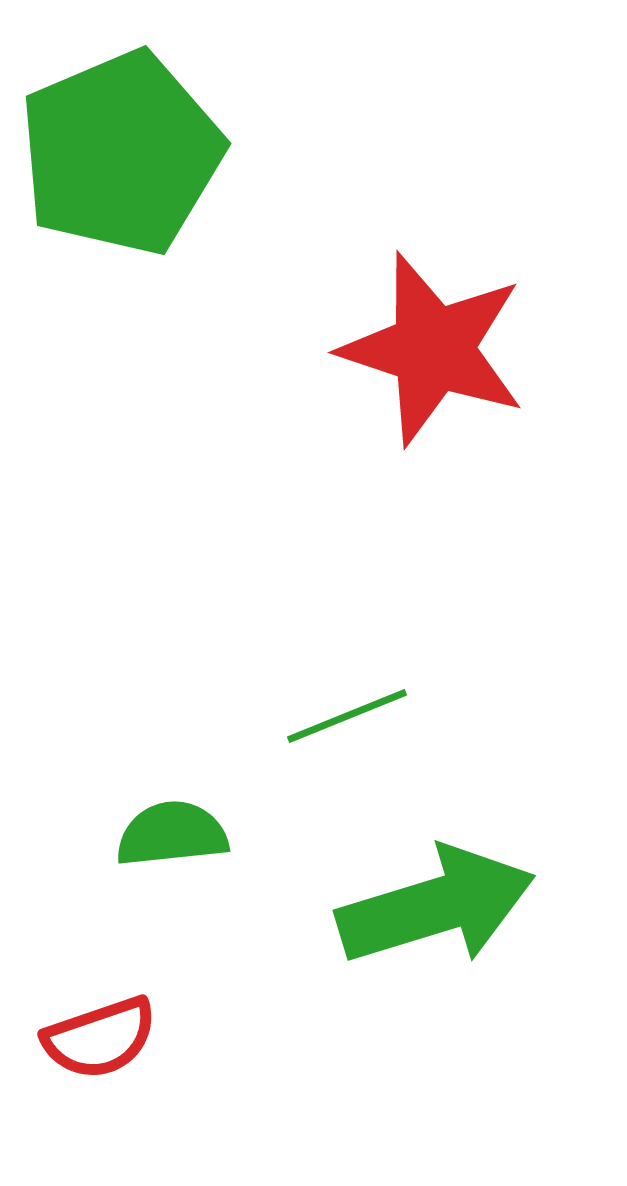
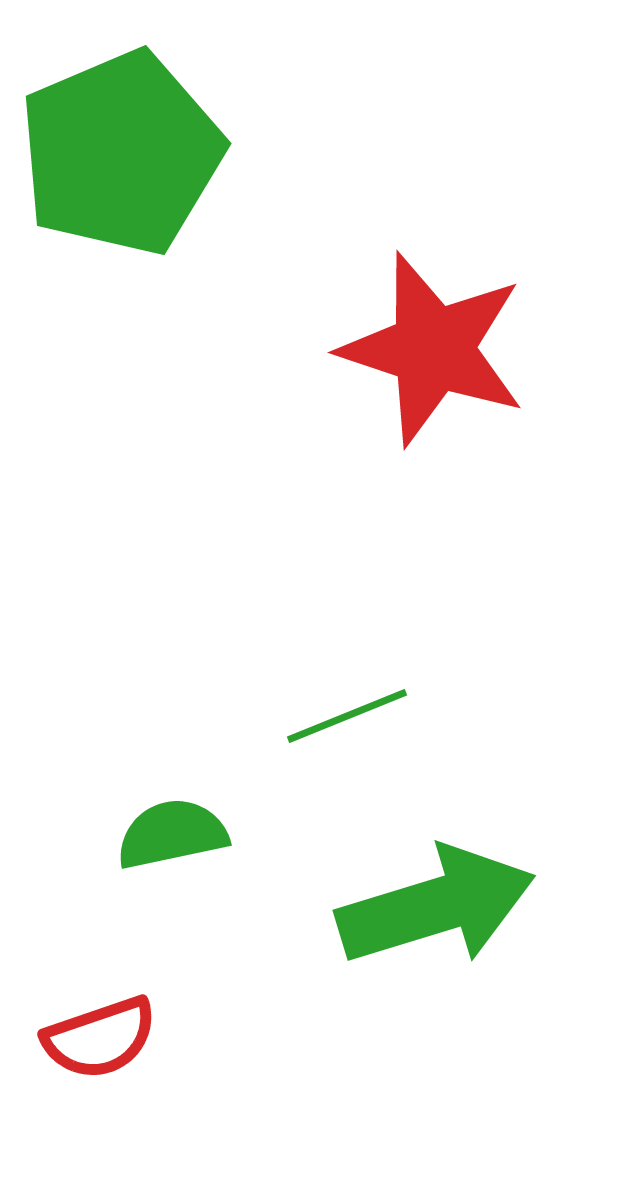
green semicircle: rotated 6 degrees counterclockwise
